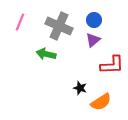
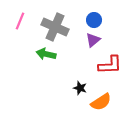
pink line: moved 1 px up
gray cross: moved 4 px left, 1 px down
red L-shape: moved 2 px left
